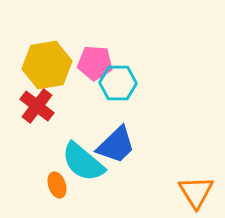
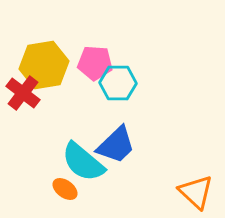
yellow hexagon: moved 3 px left
red cross: moved 14 px left, 13 px up
orange ellipse: moved 8 px right, 4 px down; rotated 35 degrees counterclockwise
orange triangle: rotated 15 degrees counterclockwise
